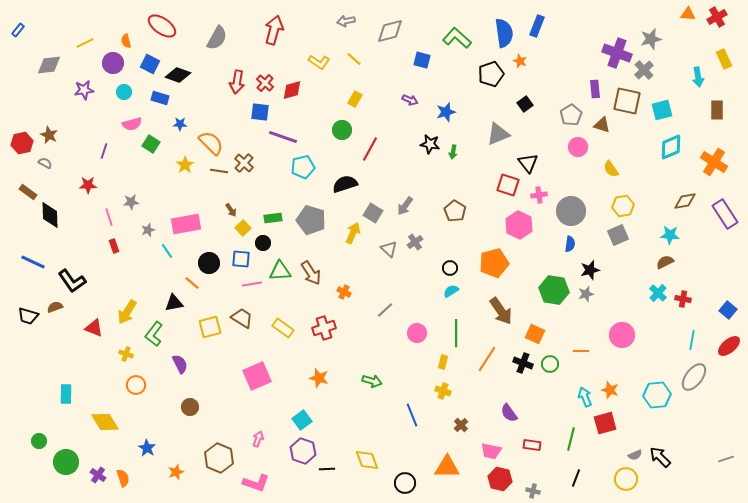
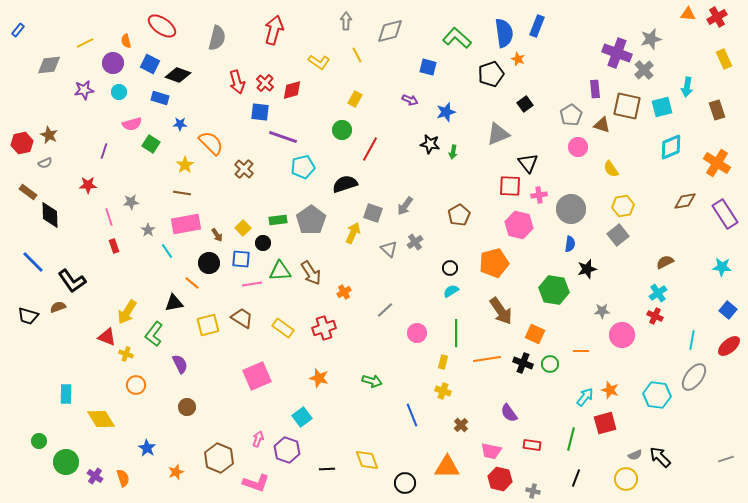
gray arrow at (346, 21): rotated 102 degrees clockwise
gray semicircle at (217, 38): rotated 15 degrees counterclockwise
yellow line at (354, 59): moved 3 px right, 4 px up; rotated 21 degrees clockwise
blue square at (422, 60): moved 6 px right, 7 px down
orange star at (520, 61): moved 2 px left, 2 px up
cyan arrow at (698, 77): moved 11 px left, 10 px down; rotated 18 degrees clockwise
red arrow at (237, 82): rotated 25 degrees counterclockwise
cyan circle at (124, 92): moved 5 px left
brown square at (627, 101): moved 5 px down
cyan square at (662, 110): moved 3 px up
brown rectangle at (717, 110): rotated 18 degrees counterclockwise
orange cross at (714, 162): moved 3 px right, 1 px down
gray semicircle at (45, 163): rotated 128 degrees clockwise
brown cross at (244, 163): moved 6 px down
brown line at (219, 171): moved 37 px left, 22 px down
red square at (508, 185): moved 2 px right, 1 px down; rotated 15 degrees counterclockwise
brown arrow at (231, 210): moved 14 px left, 25 px down
brown pentagon at (455, 211): moved 4 px right, 4 px down; rotated 10 degrees clockwise
gray circle at (571, 211): moved 2 px up
gray square at (373, 213): rotated 12 degrees counterclockwise
green rectangle at (273, 218): moved 5 px right, 2 px down
gray pentagon at (311, 220): rotated 20 degrees clockwise
pink hexagon at (519, 225): rotated 12 degrees counterclockwise
gray star at (148, 230): rotated 16 degrees counterclockwise
gray square at (618, 235): rotated 15 degrees counterclockwise
cyan star at (670, 235): moved 52 px right, 32 px down
blue line at (33, 262): rotated 20 degrees clockwise
black star at (590, 270): moved 3 px left, 1 px up
orange cross at (344, 292): rotated 32 degrees clockwise
cyan cross at (658, 293): rotated 12 degrees clockwise
gray star at (586, 294): moved 16 px right, 17 px down; rotated 14 degrees clockwise
red cross at (683, 299): moved 28 px left, 17 px down; rotated 14 degrees clockwise
brown semicircle at (55, 307): moved 3 px right
yellow square at (210, 327): moved 2 px left, 2 px up
red triangle at (94, 328): moved 13 px right, 9 px down
orange line at (487, 359): rotated 48 degrees clockwise
cyan hexagon at (657, 395): rotated 12 degrees clockwise
cyan arrow at (585, 397): rotated 60 degrees clockwise
brown circle at (190, 407): moved 3 px left
cyan square at (302, 420): moved 3 px up
yellow diamond at (105, 422): moved 4 px left, 3 px up
purple hexagon at (303, 451): moved 16 px left, 1 px up
purple cross at (98, 475): moved 3 px left, 1 px down
